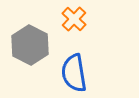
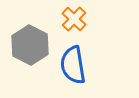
blue semicircle: moved 1 px left, 8 px up
